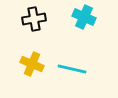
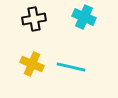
cyan line: moved 1 px left, 2 px up
